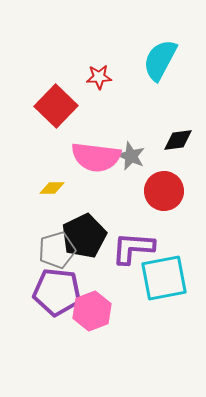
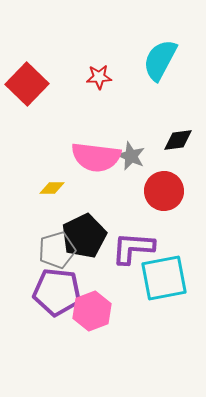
red square: moved 29 px left, 22 px up
